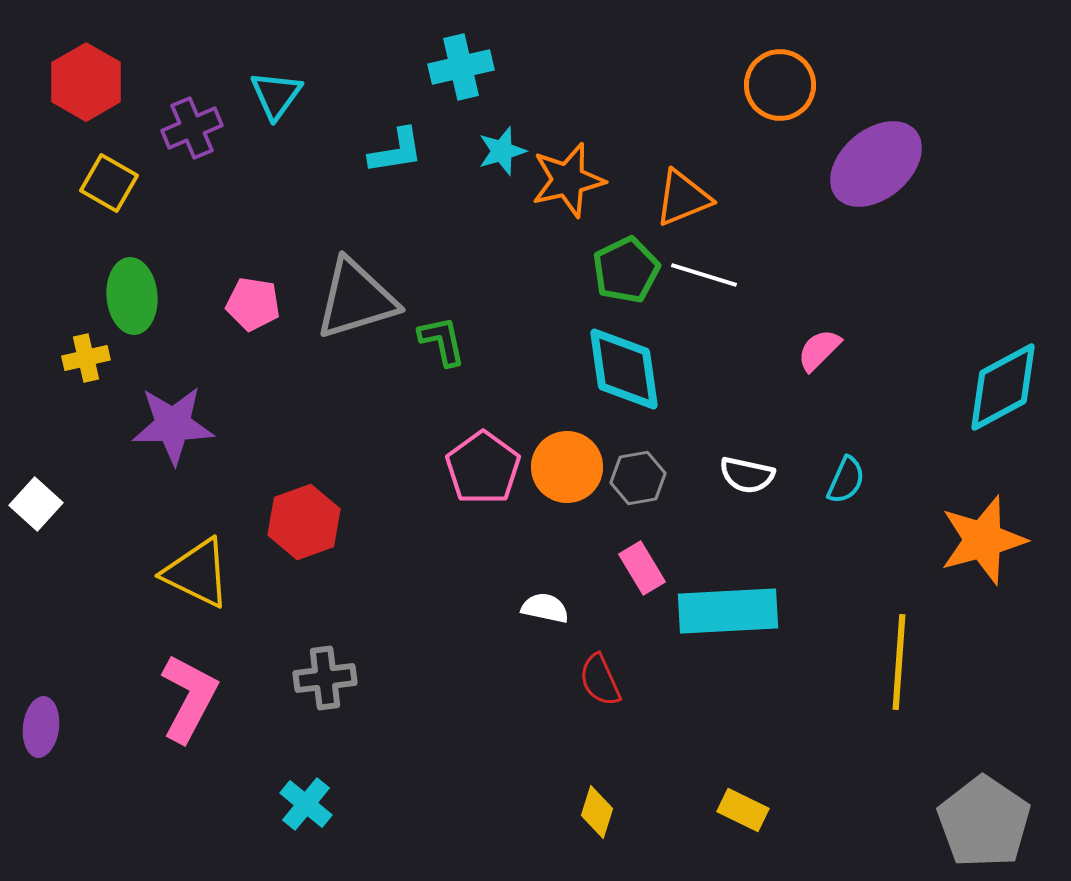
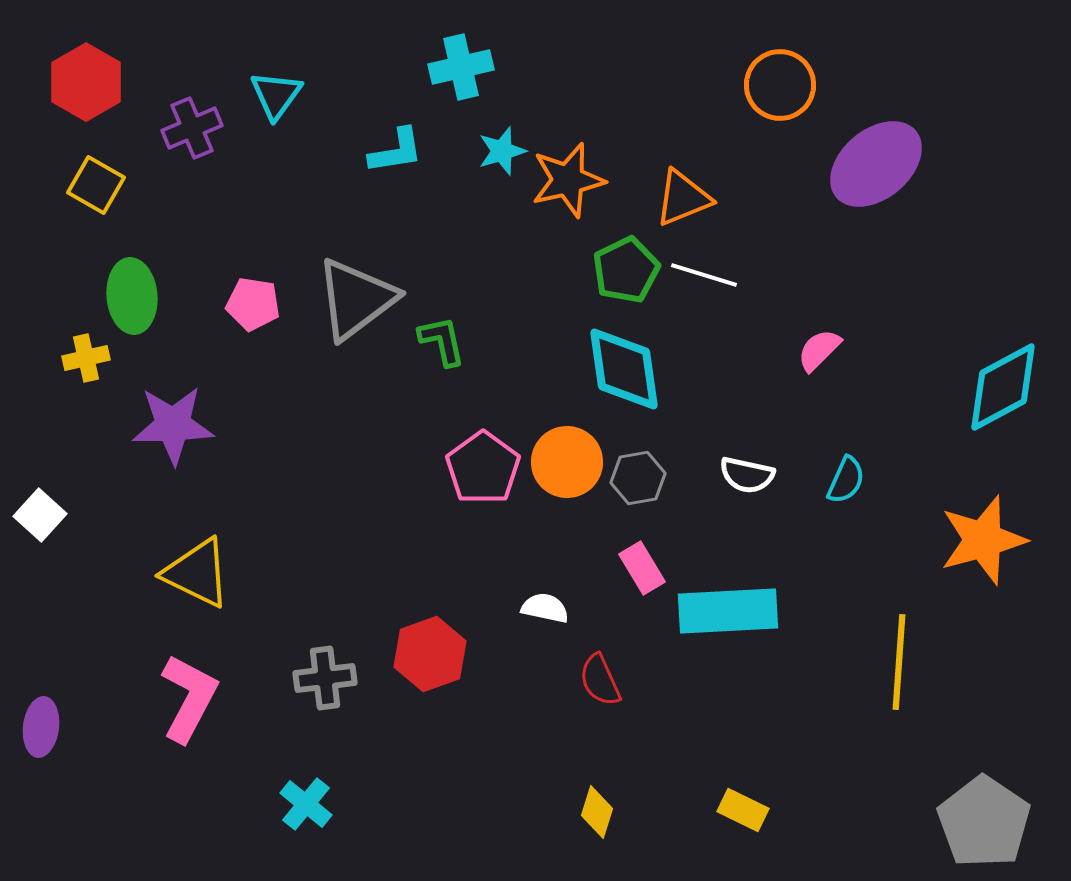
yellow square at (109, 183): moved 13 px left, 2 px down
gray triangle at (356, 299): rotated 20 degrees counterclockwise
orange circle at (567, 467): moved 5 px up
white square at (36, 504): moved 4 px right, 11 px down
red hexagon at (304, 522): moved 126 px right, 132 px down
